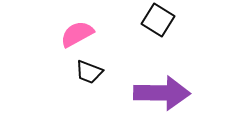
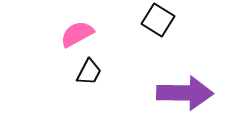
black trapezoid: rotated 84 degrees counterclockwise
purple arrow: moved 23 px right
